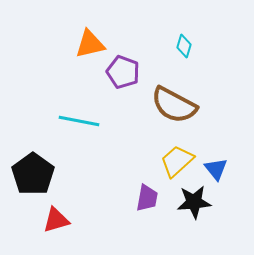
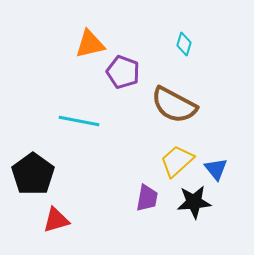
cyan diamond: moved 2 px up
